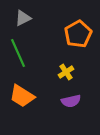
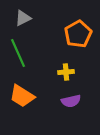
yellow cross: rotated 28 degrees clockwise
